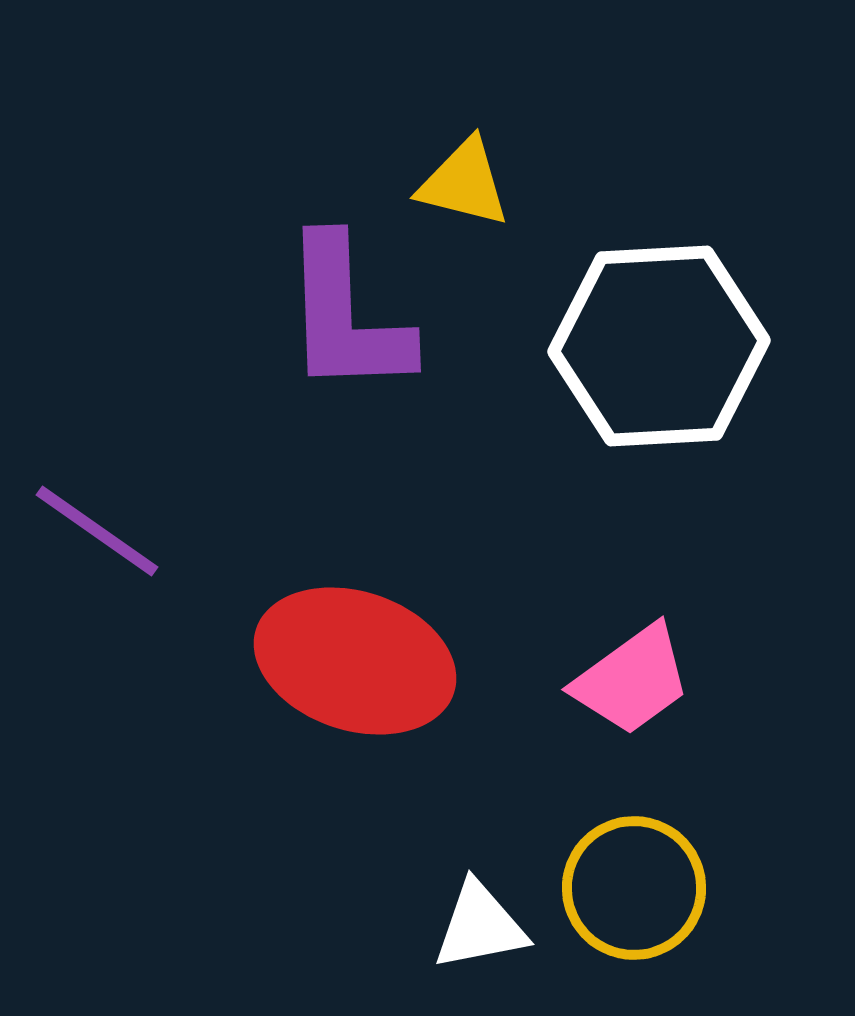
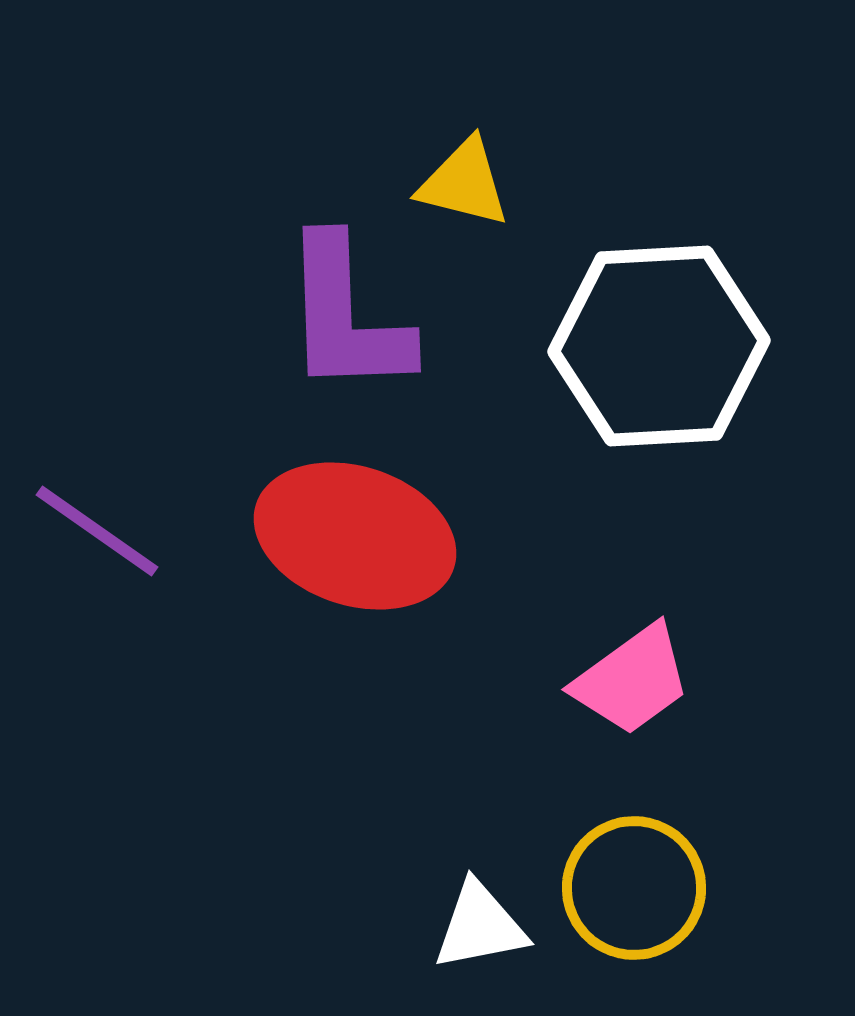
red ellipse: moved 125 px up
